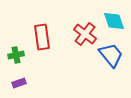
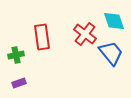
blue trapezoid: moved 2 px up
